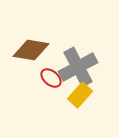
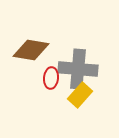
gray cross: moved 2 px down; rotated 33 degrees clockwise
red ellipse: rotated 55 degrees clockwise
